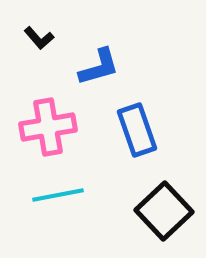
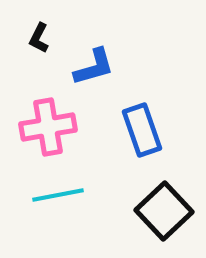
black L-shape: rotated 68 degrees clockwise
blue L-shape: moved 5 px left
blue rectangle: moved 5 px right
